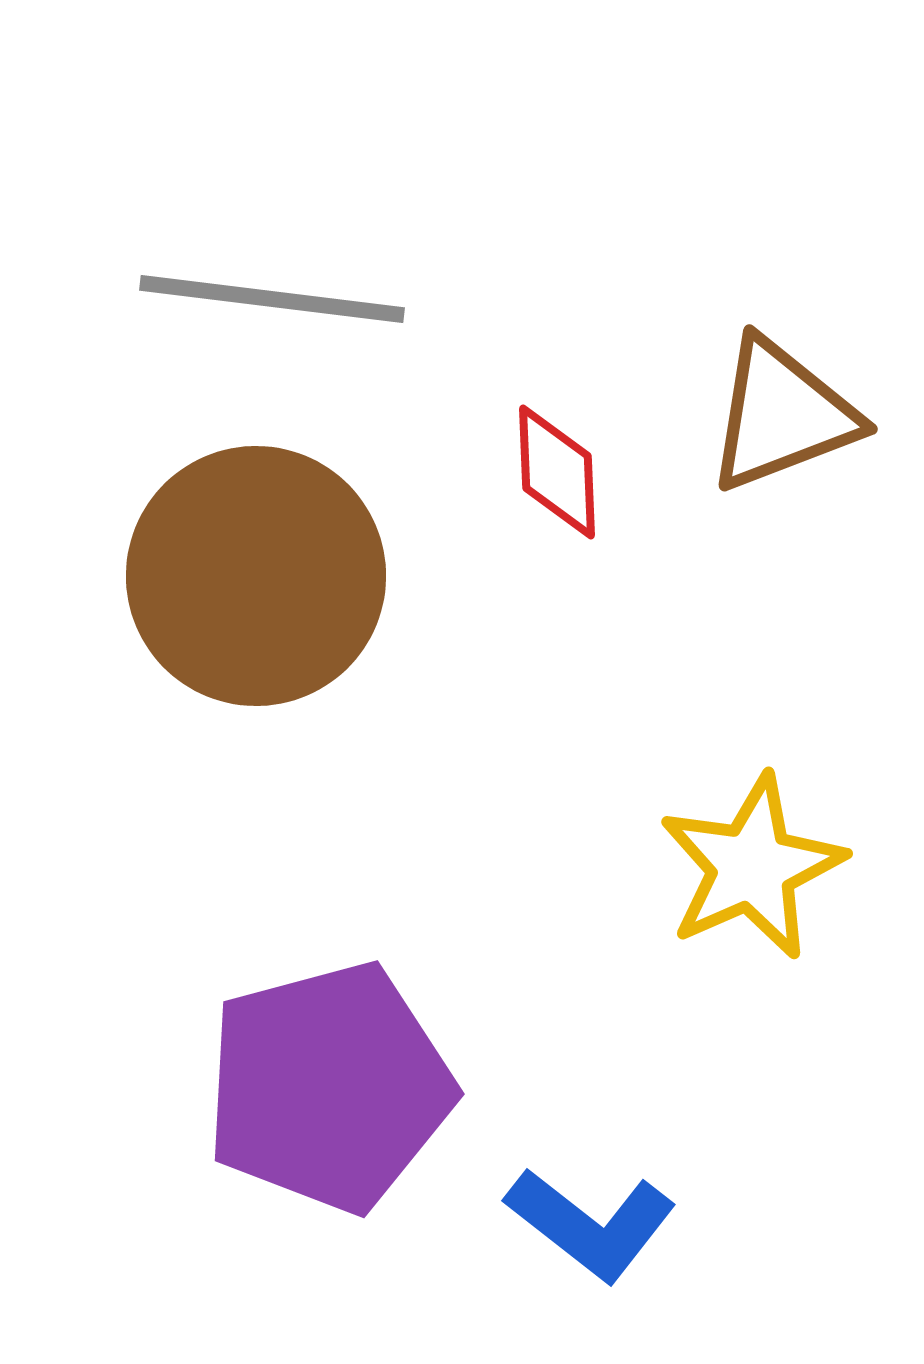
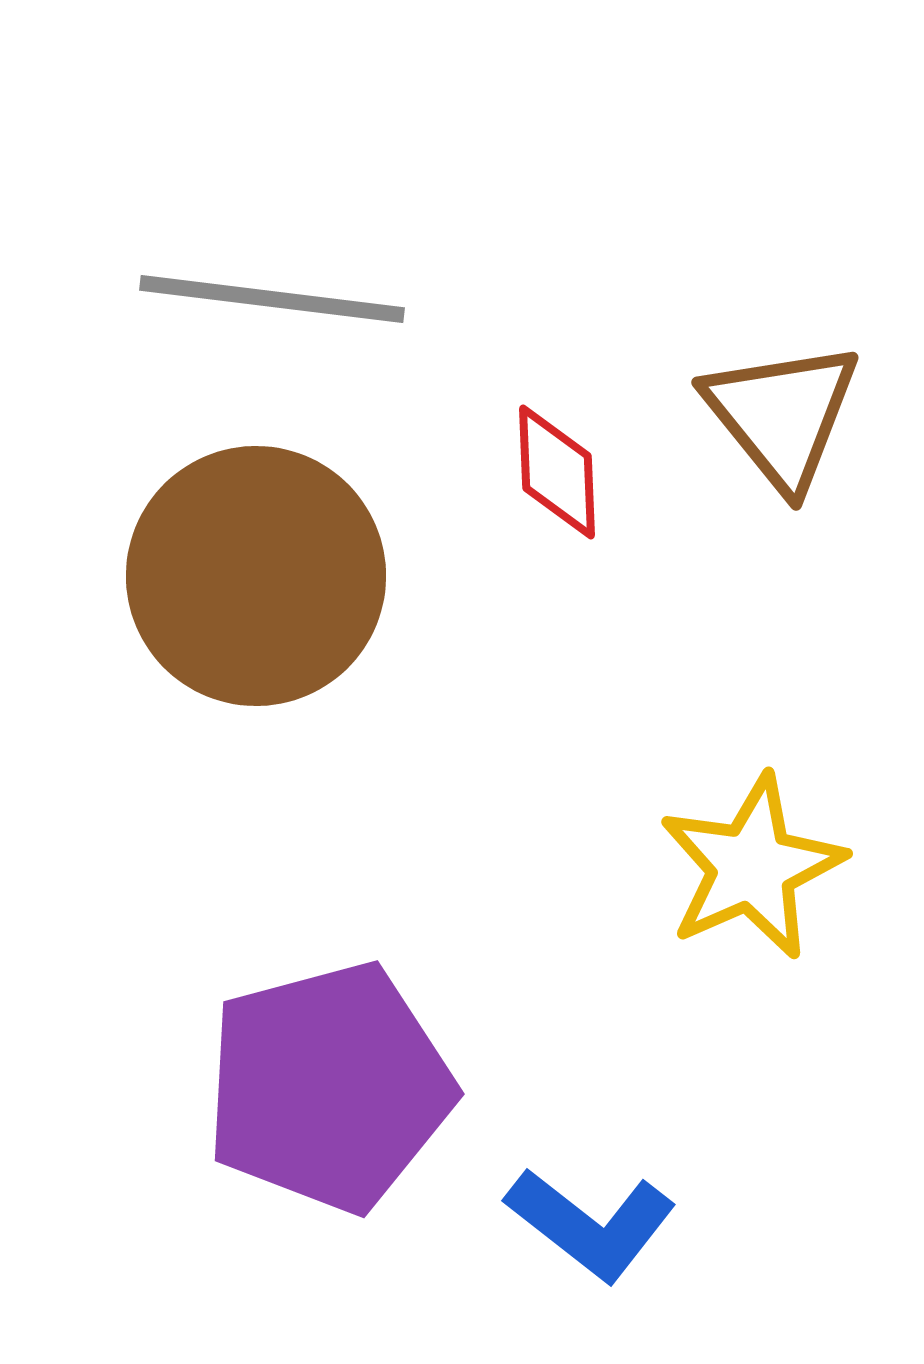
brown triangle: rotated 48 degrees counterclockwise
